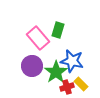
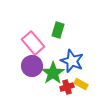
pink rectangle: moved 5 px left, 5 px down
blue star: rotated 10 degrees clockwise
green star: moved 3 px left, 1 px down
yellow rectangle: rotated 16 degrees counterclockwise
